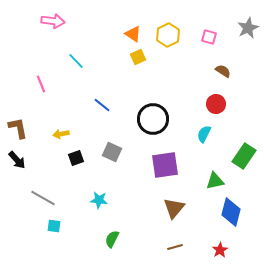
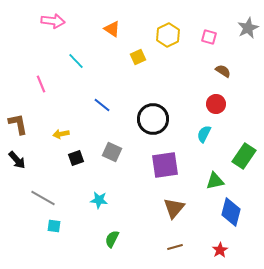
orange triangle: moved 21 px left, 5 px up
brown L-shape: moved 4 px up
